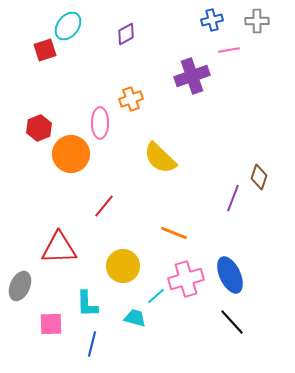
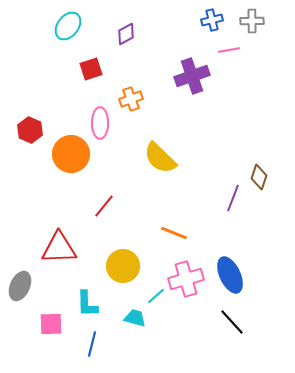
gray cross: moved 5 px left
red square: moved 46 px right, 19 px down
red hexagon: moved 9 px left, 2 px down; rotated 15 degrees counterclockwise
